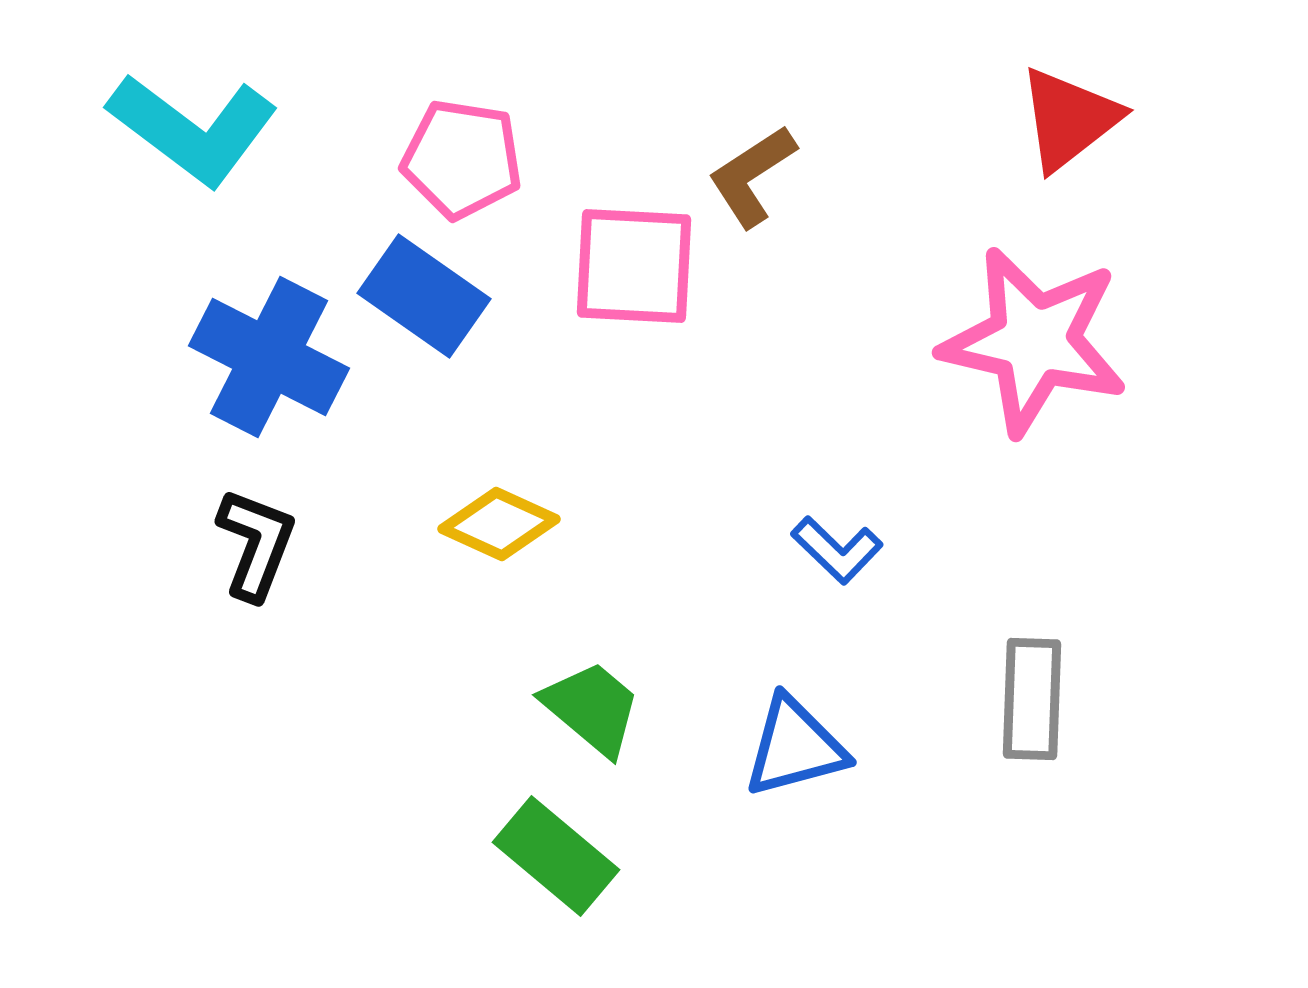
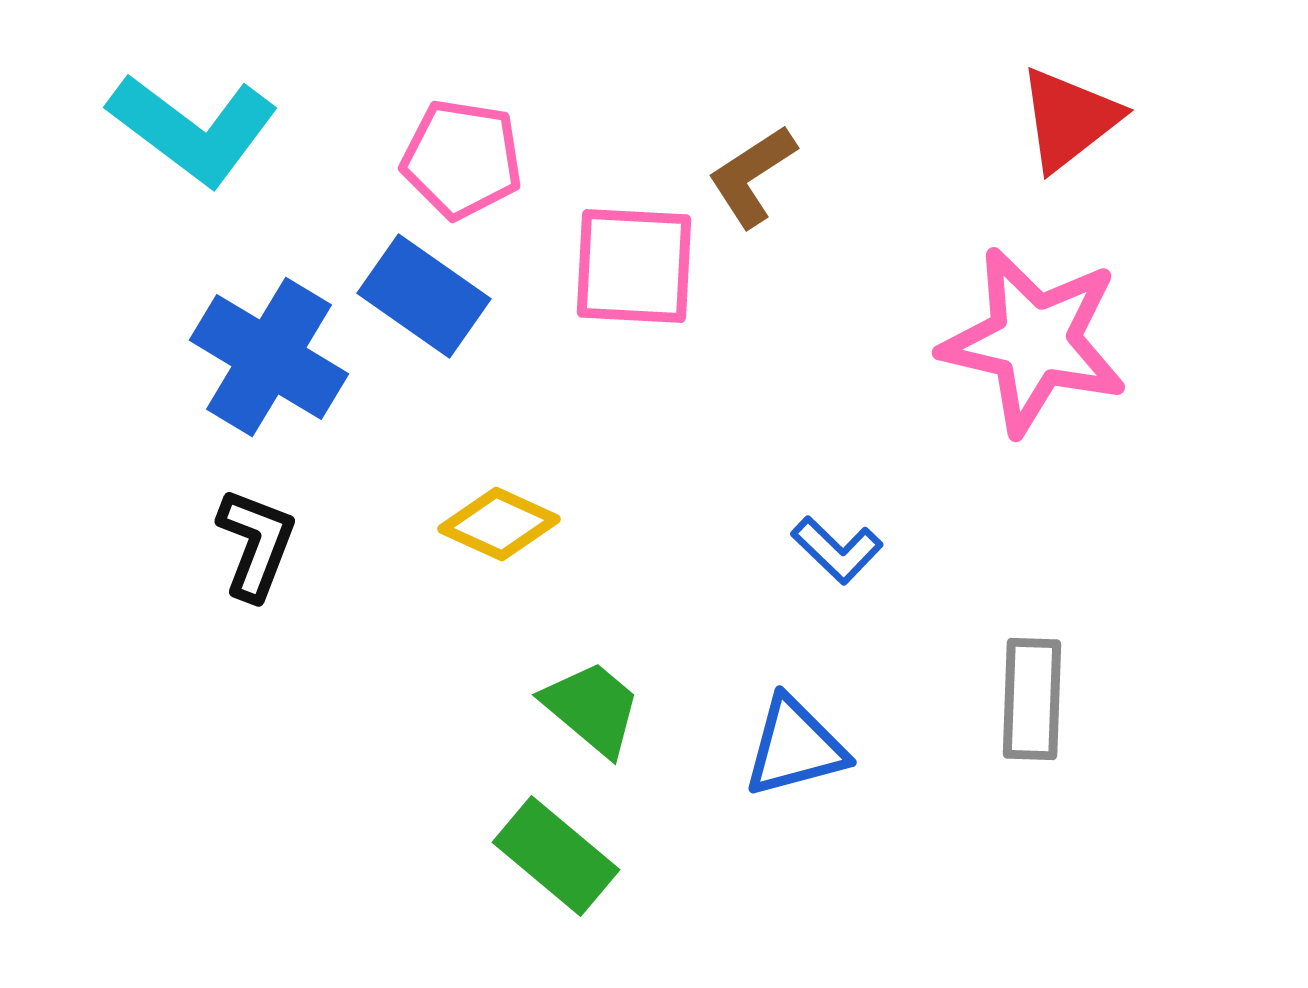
blue cross: rotated 4 degrees clockwise
